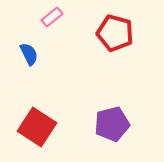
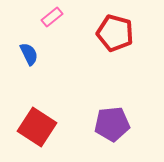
purple pentagon: rotated 8 degrees clockwise
